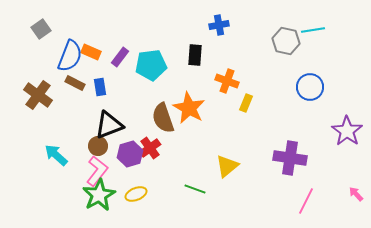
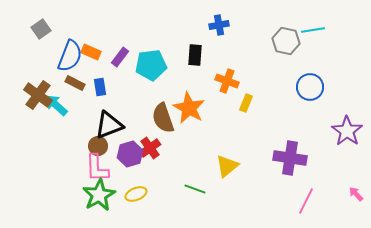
cyan arrow: moved 50 px up
pink L-shape: moved 3 px up; rotated 140 degrees clockwise
